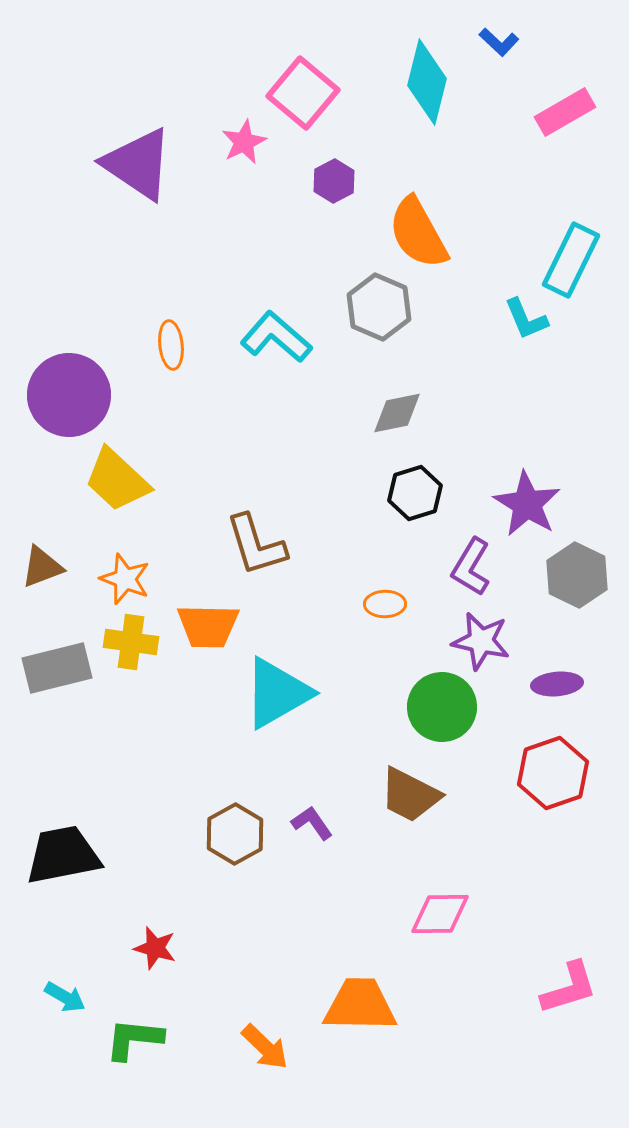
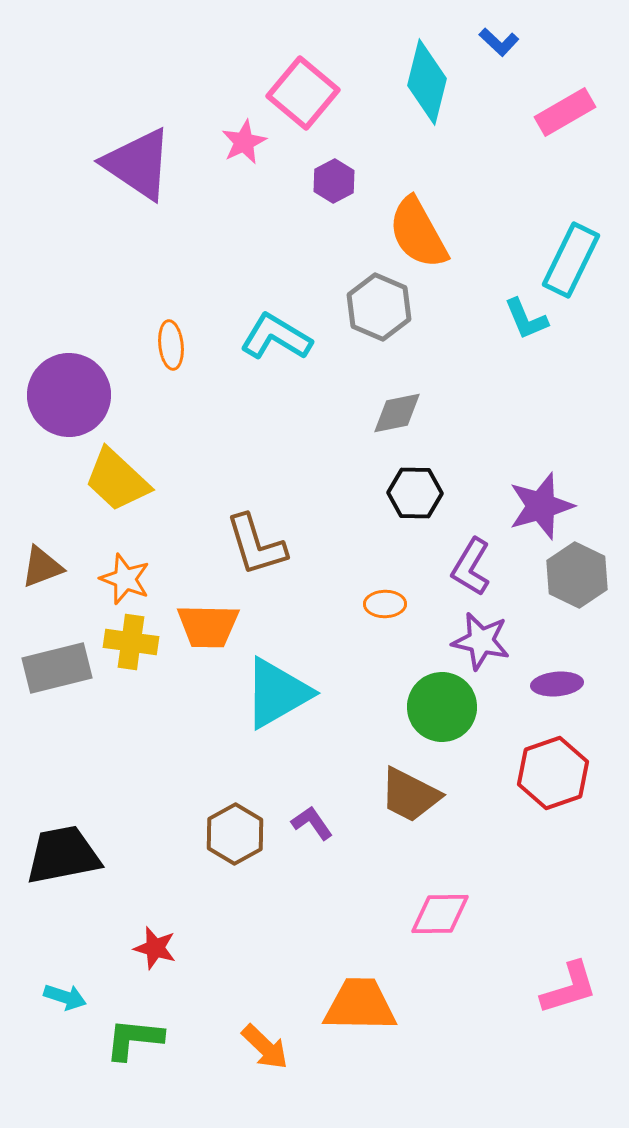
cyan L-shape at (276, 337): rotated 10 degrees counterclockwise
black hexagon at (415, 493): rotated 18 degrees clockwise
purple star at (527, 504): moved 14 px right, 2 px down; rotated 24 degrees clockwise
cyan arrow at (65, 997): rotated 12 degrees counterclockwise
